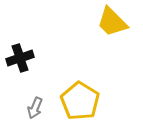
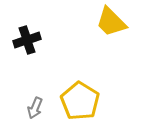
yellow trapezoid: moved 1 px left
black cross: moved 7 px right, 18 px up
